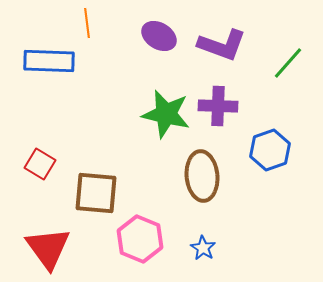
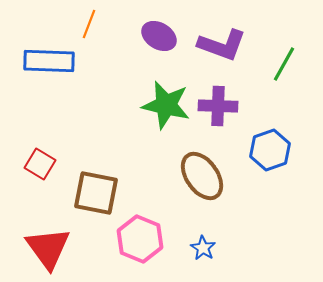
orange line: moved 2 px right, 1 px down; rotated 28 degrees clockwise
green line: moved 4 px left, 1 px down; rotated 12 degrees counterclockwise
green star: moved 9 px up
brown ellipse: rotated 30 degrees counterclockwise
brown square: rotated 6 degrees clockwise
